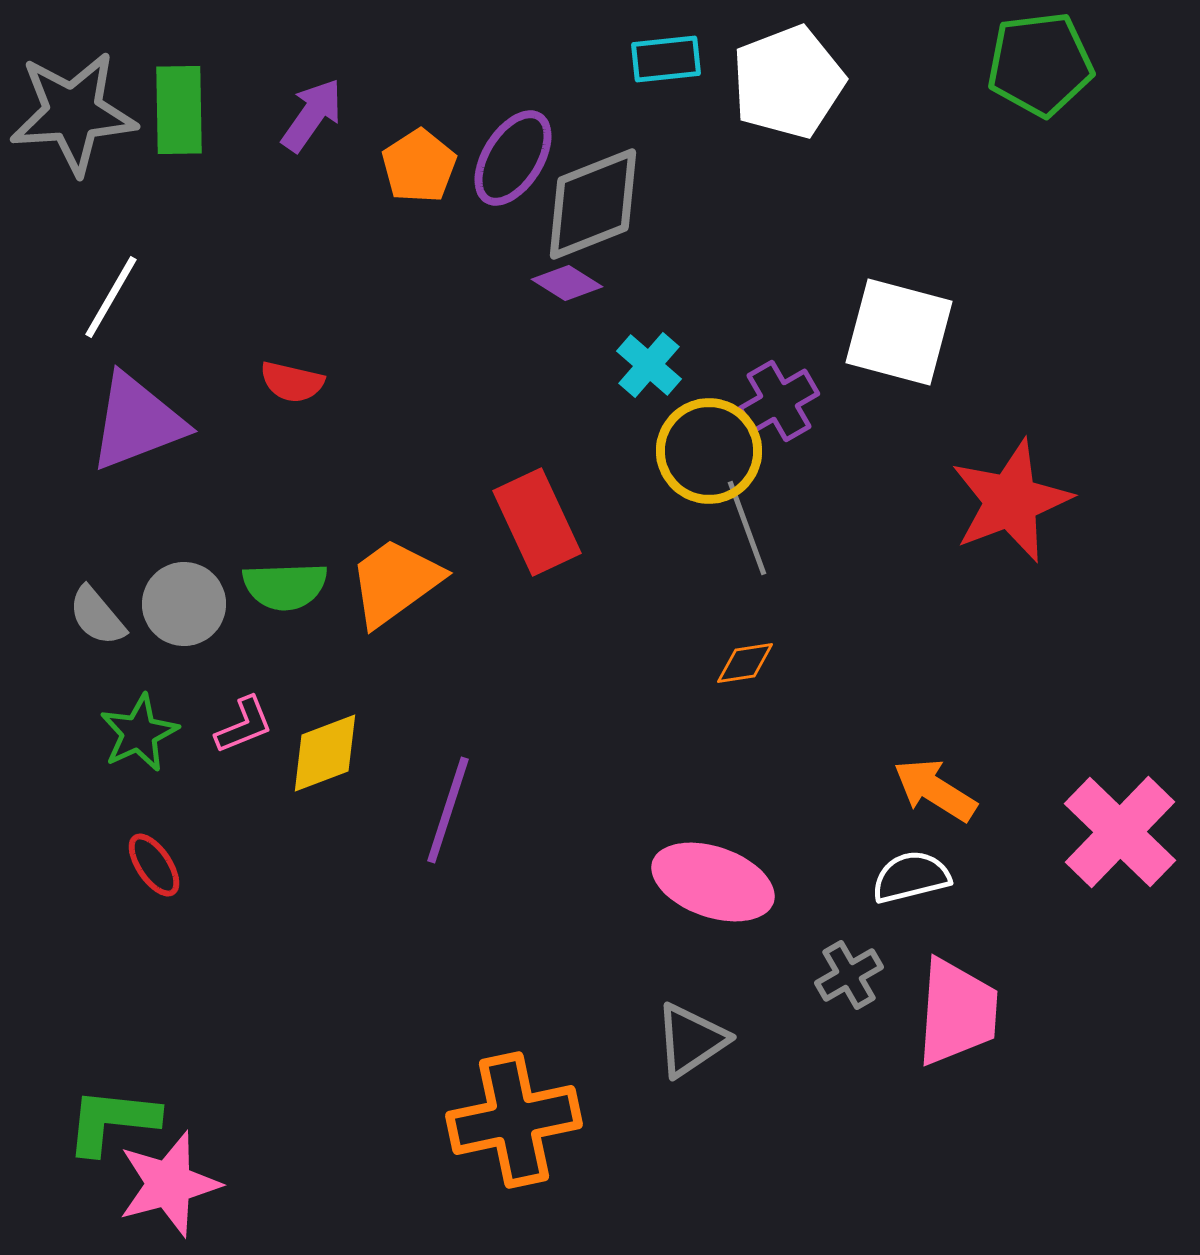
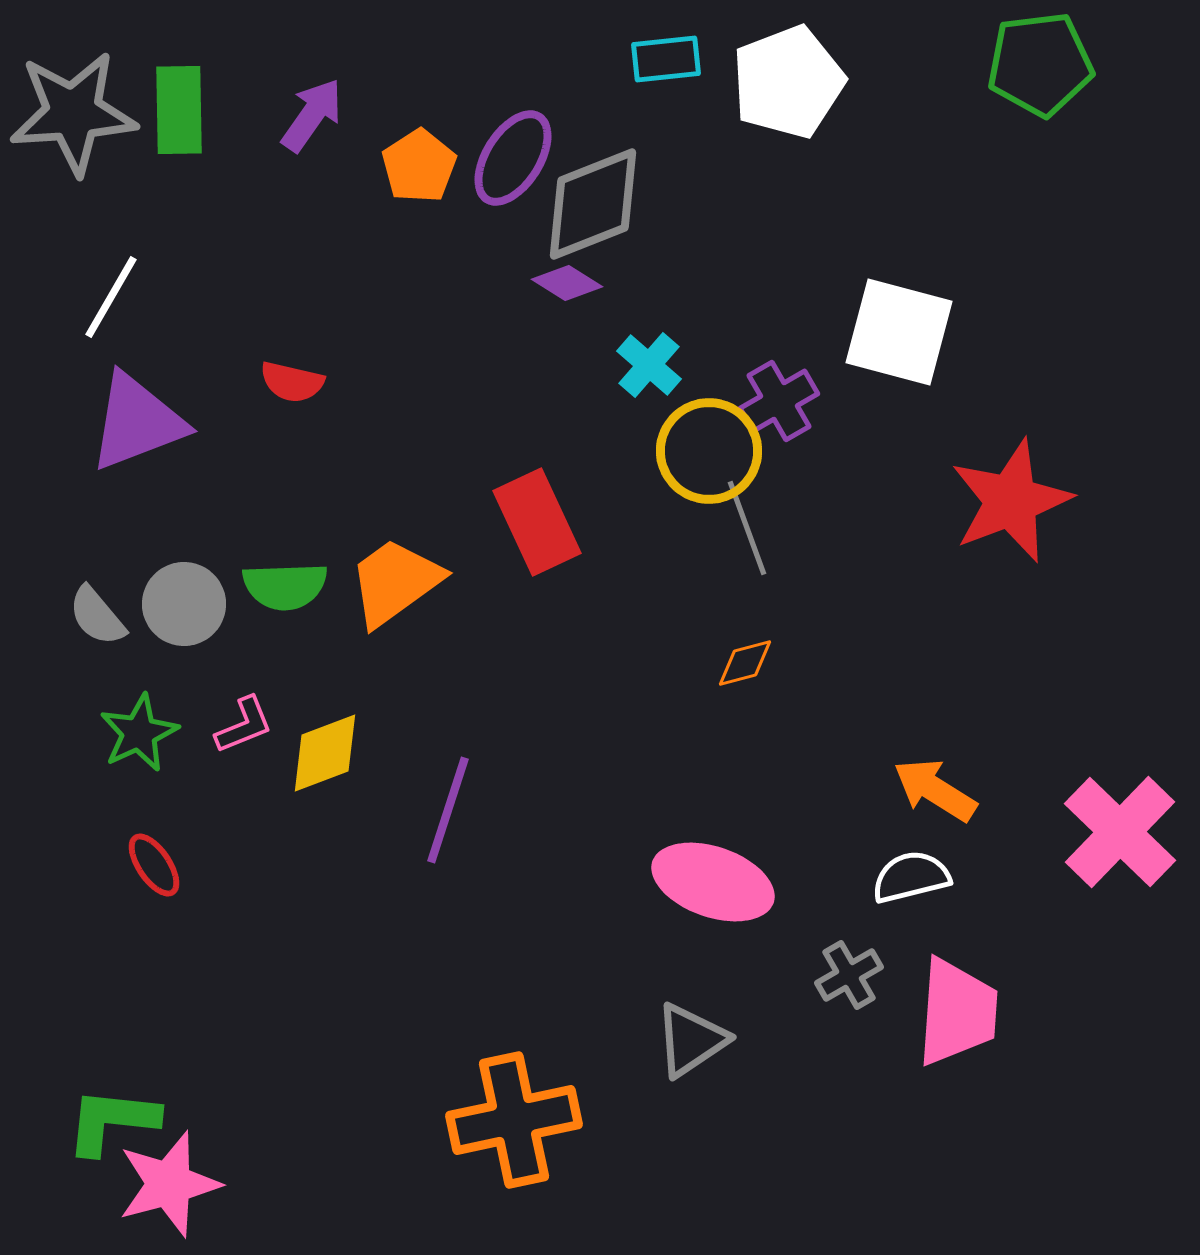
orange diamond: rotated 6 degrees counterclockwise
